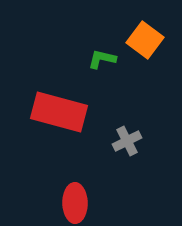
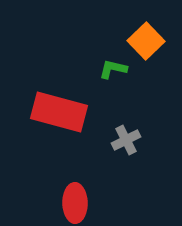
orange square: moved 1 px right, 1 px down; rotated 9 degrees clockwise
green L-shape: moved 11 px right, 10 px down
gray cross: moved 1 px left, 1 px up
